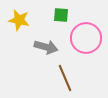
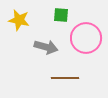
brown line: rotated 68 degrees counterclockwise
